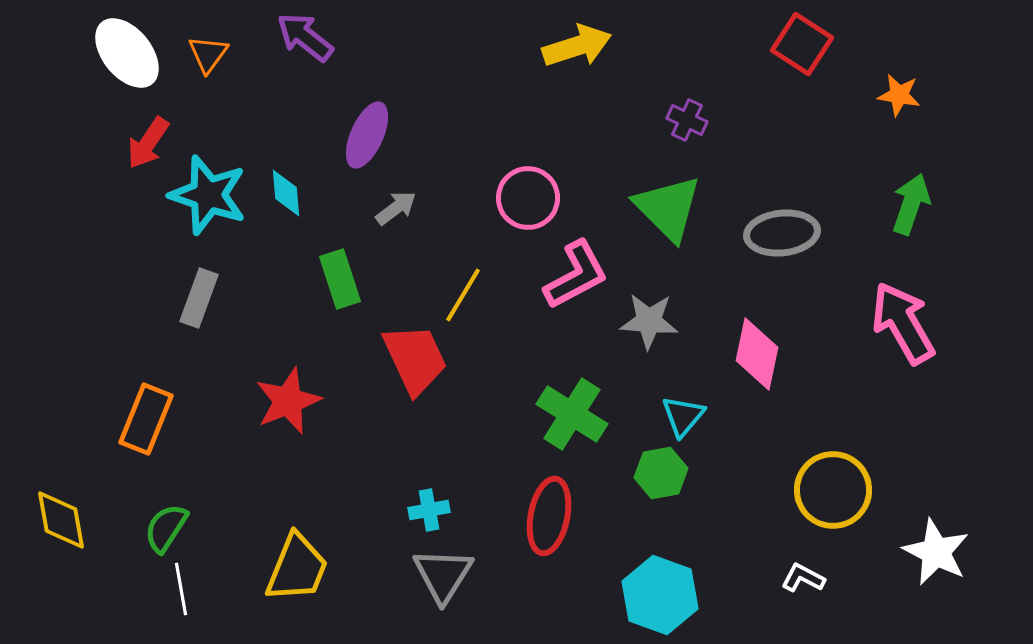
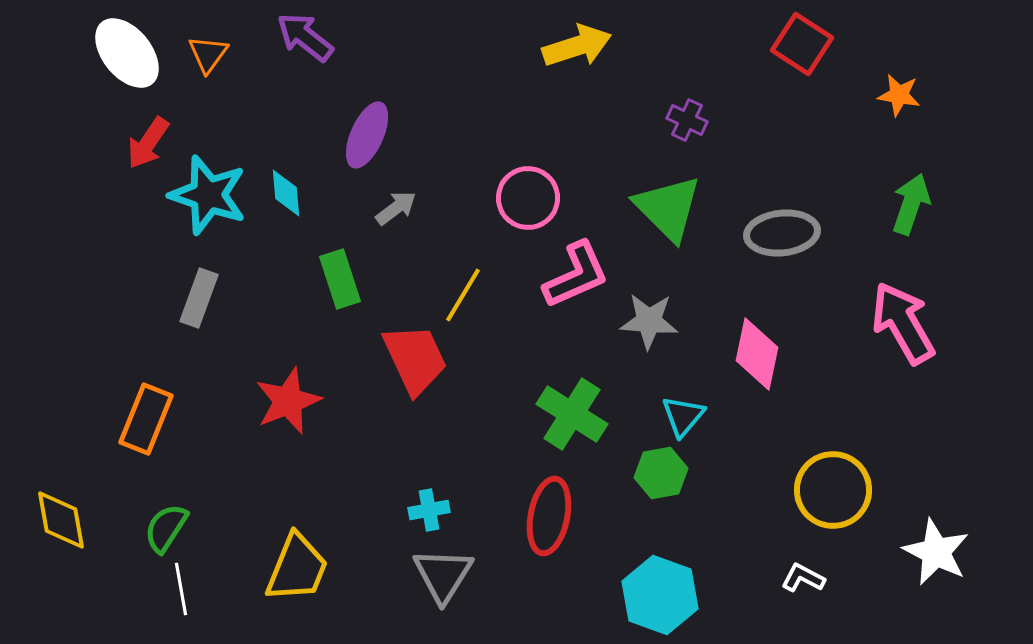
pink L-shape: rotated 4 degrees clockwise
